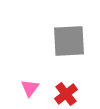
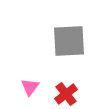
pink triangle: moved 1 px up
